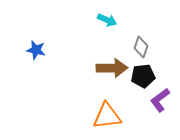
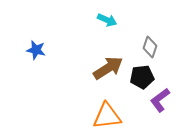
gray diamond: moved 9 px right
brown arrow: moved 4 px left; rotated 32 degrees counterclockwise
black pentagon: moved 1 px left, 1 px down
